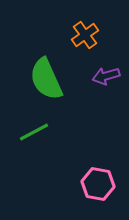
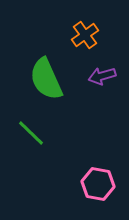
purple arrow: moved 4 px left
green line: moved 3 px left, 1 px down; rotated 72 degrees clockwise
